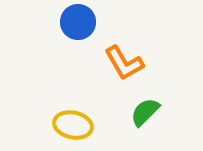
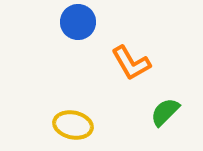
orange L-shape: moved 7 px right
green semicircle: moved 20 px right
